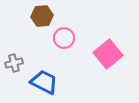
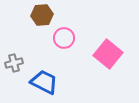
brown hexagon: moved 1 px up
pink square: rotated 12 degrees counterclockwise
